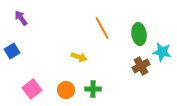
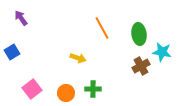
blue square: moved 1 px down
yellow arrow: moved 1 px left, 1 px down
orange circle: moved 3 px down
